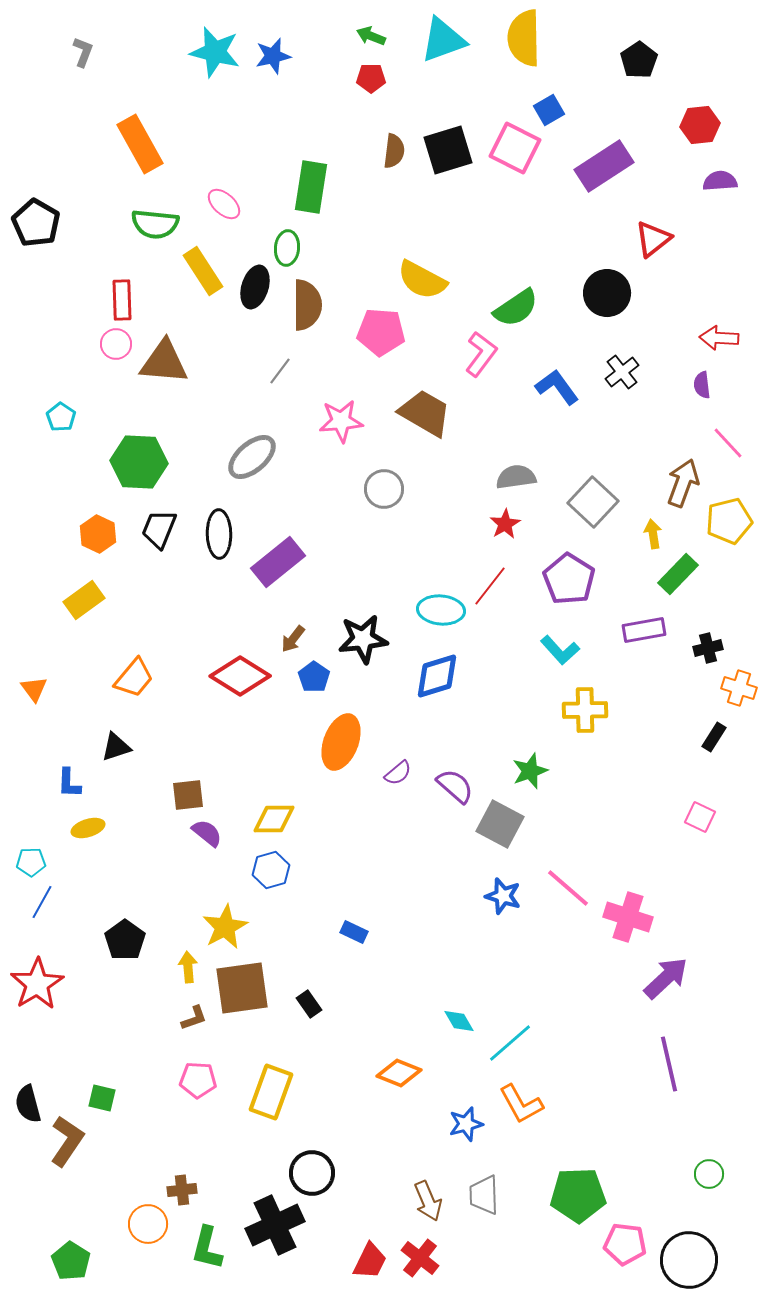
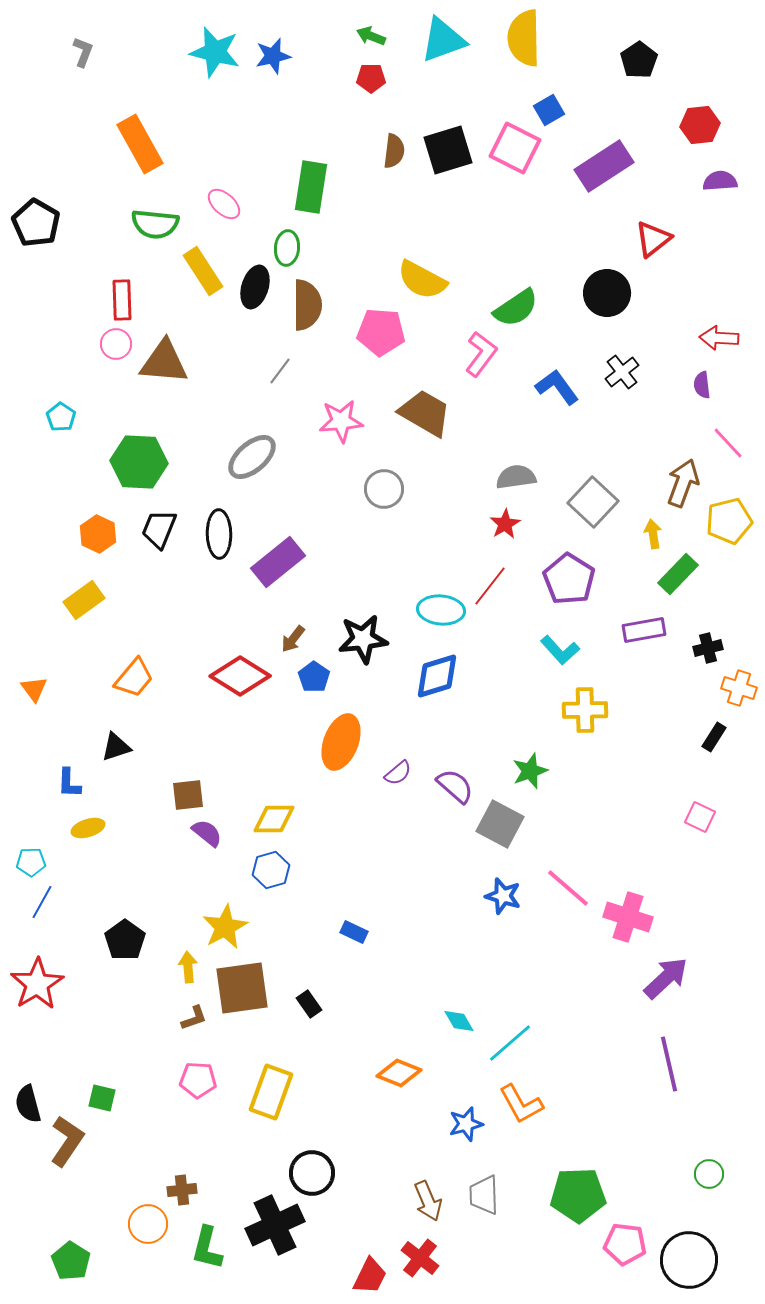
red trapezoid at (370, 1261): moved 15 px down
